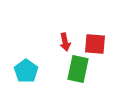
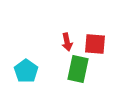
red arrow: moved 2 px right
